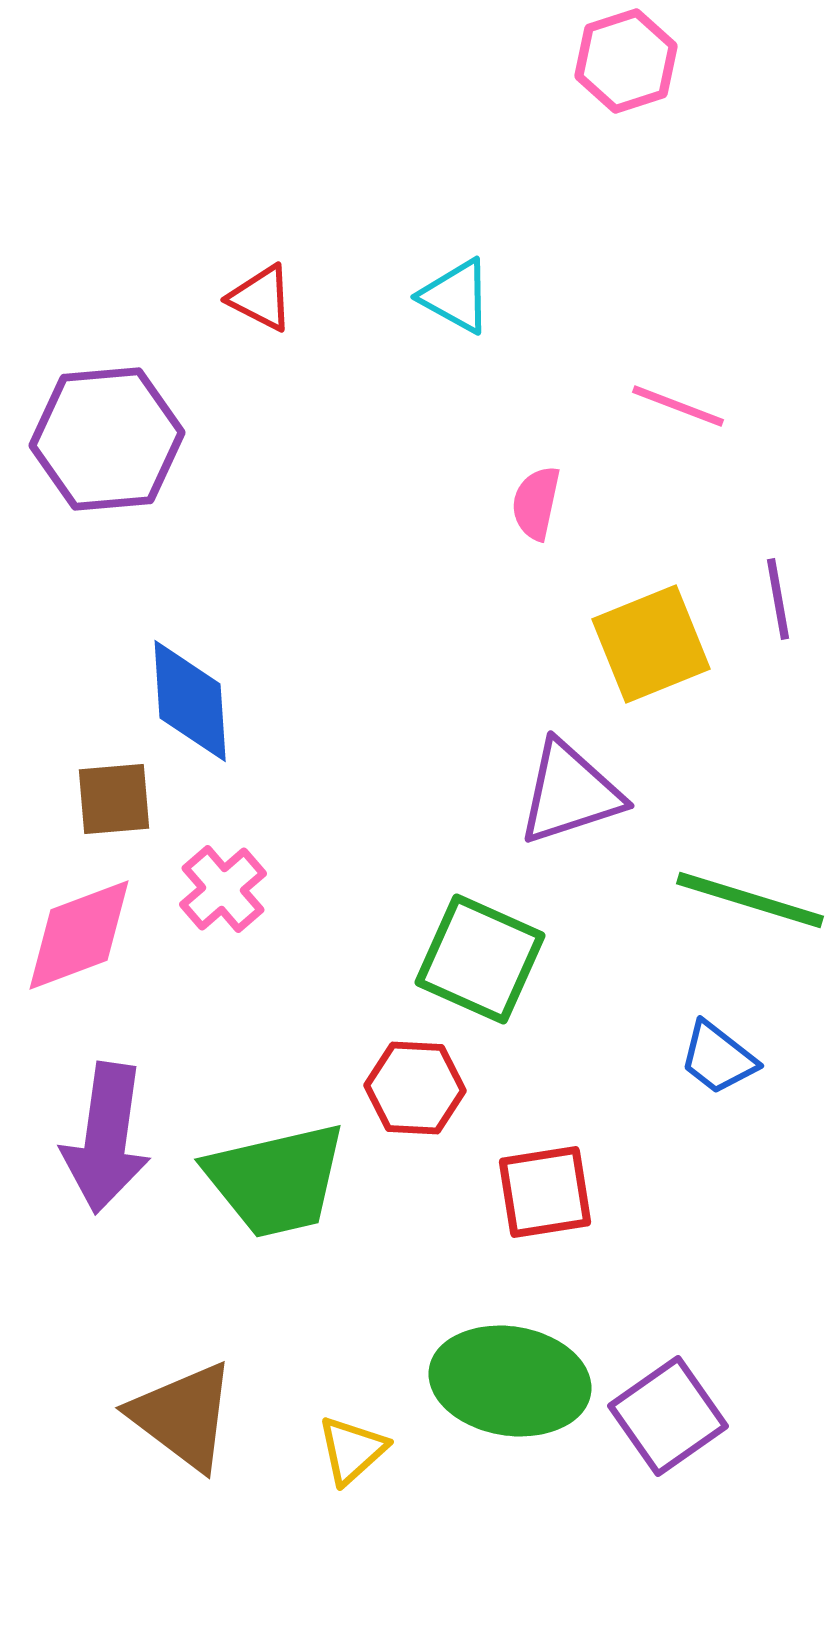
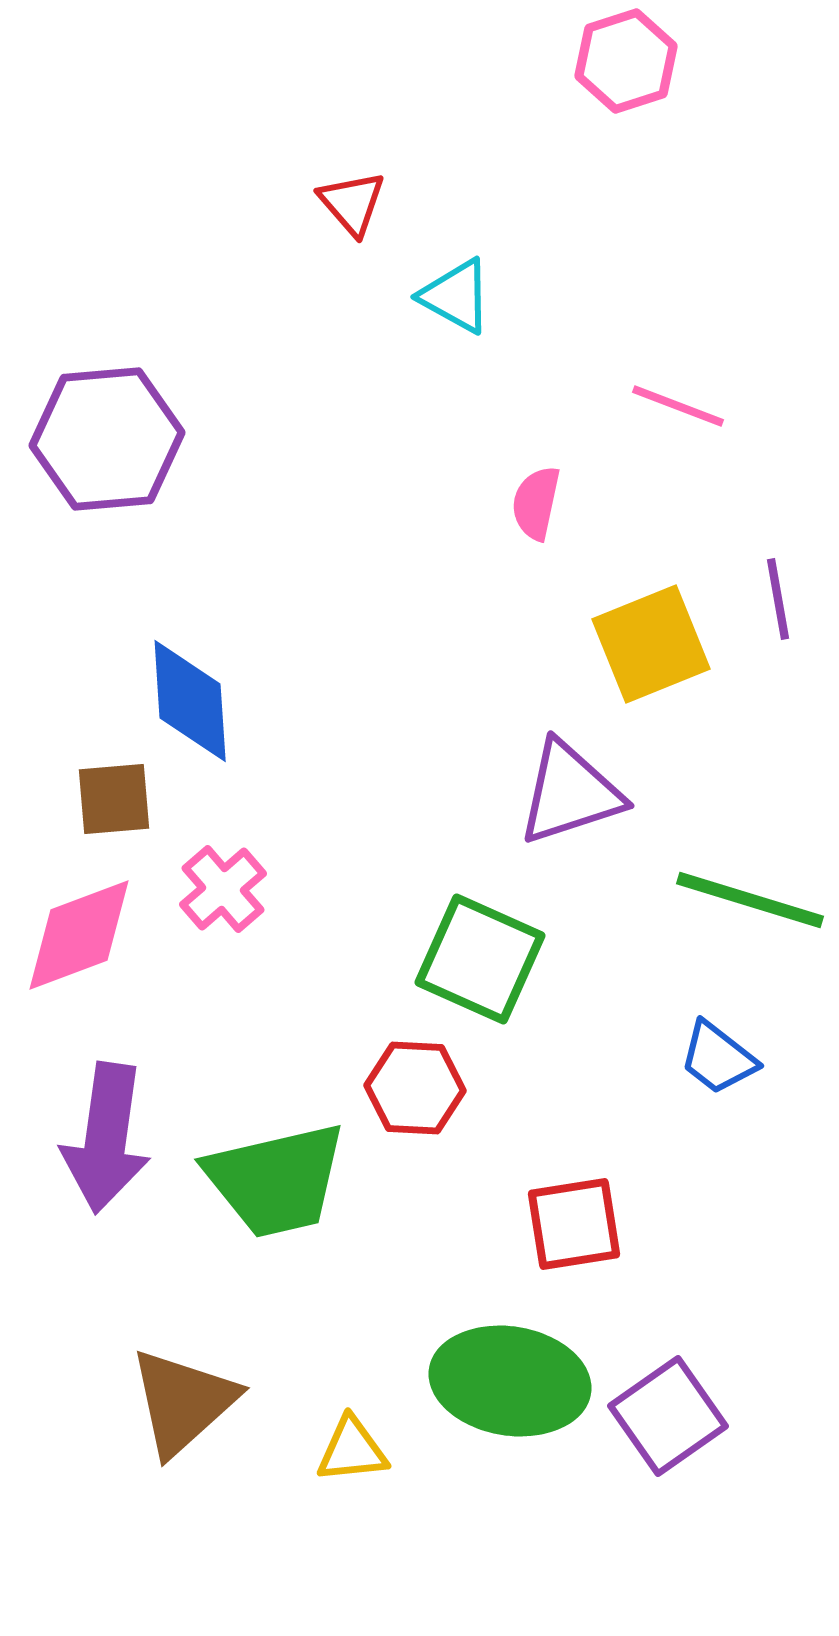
red triangle: moved 91 px right, 95 px up; rotated 22 degrees clockwise
red square: moved 29 px right, 32 px down
brown triangle: moved 14 px up; rotated 41 degrees clockwise
yellow triangle: rotated 36 degrees clockwise
